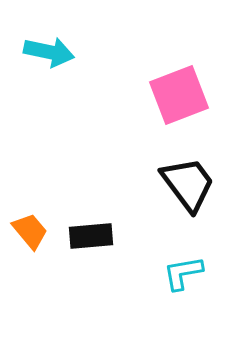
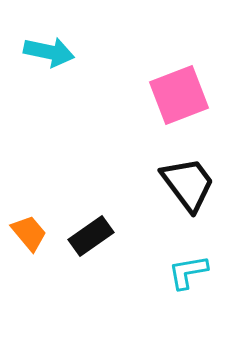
orange trapezoid: moved 1 px left, 2 px down
black rectangle: rotated 30 degrees counterclockwise
cyan L-shape: moved 5 px right, 1 px up
